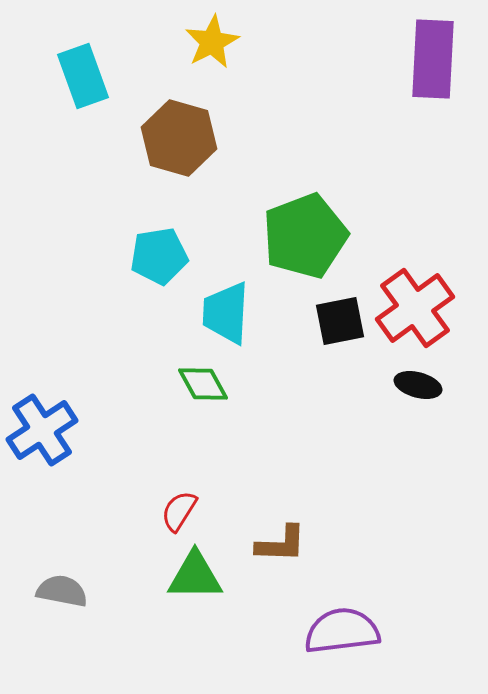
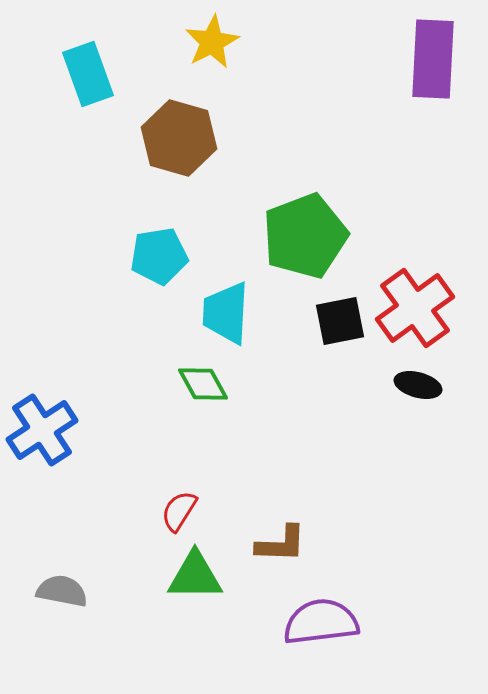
cyan rectangle: moved 5 px right, 2 px up
purple semicircle: moved 21 px left, 9 px up
